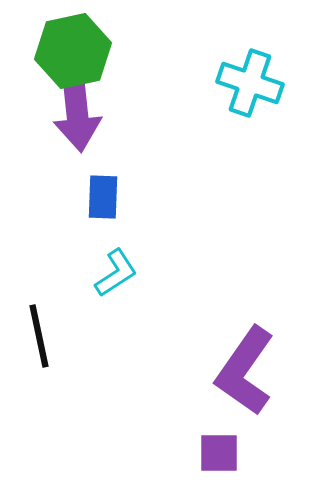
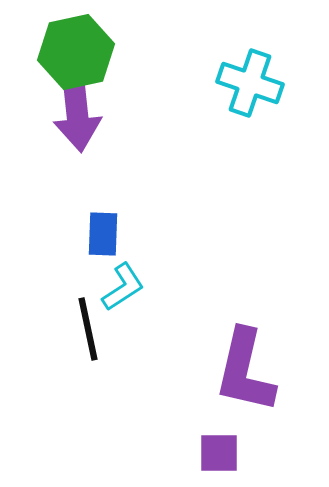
green hexagon: moved 3 px right, 1 px down
blue rectangle: moved 37 px down
cyan L-shape: moved 7 px right, 14 px down
black line: moved 49 px right, 7 px up
purple L-shape: rotated 22 degrees counterclockwise
